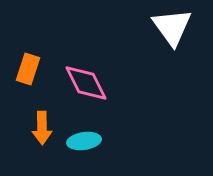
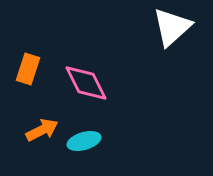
white triangle: rotated 24 degrees clockwise
orange arrow: moved 2 px down; rotated 116 degrees counterclockwise
cyan ellipse: rotated 8 degrees counterclockwise
